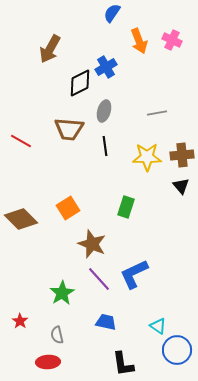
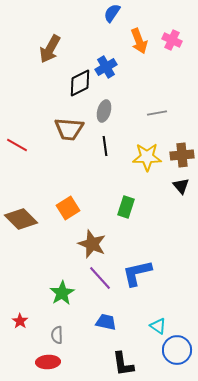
red line: moved 4 px left, 4 px down
blue L-shape: moved 3 px right, 1 px up; rotated 12 degrees clockwise
purple line: moved 1 px right, 1 px up
gray semicircle: rotated 12 degrees clockwise
